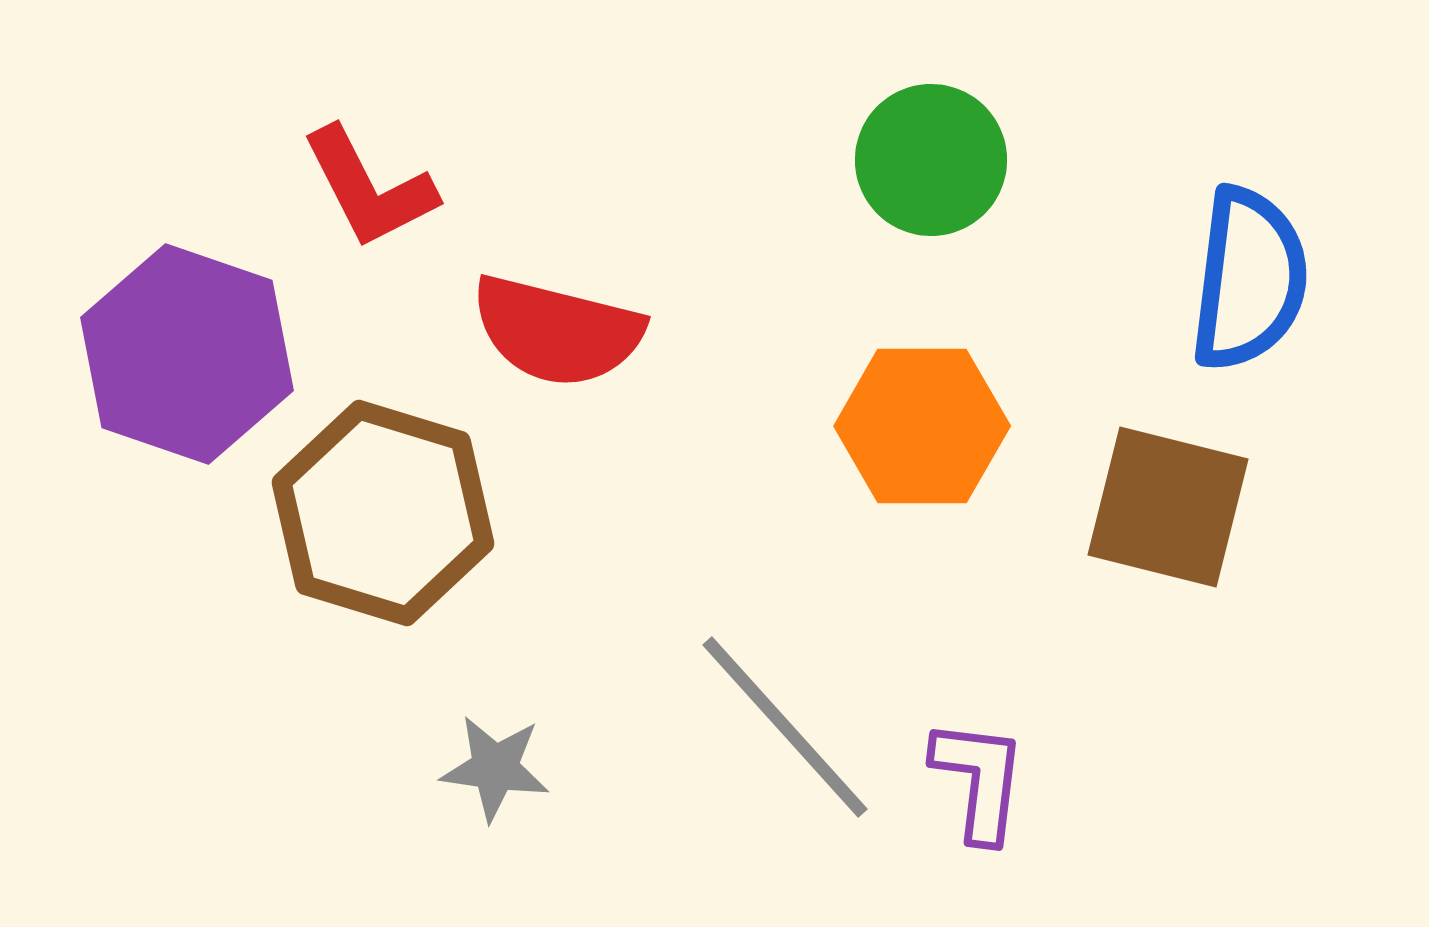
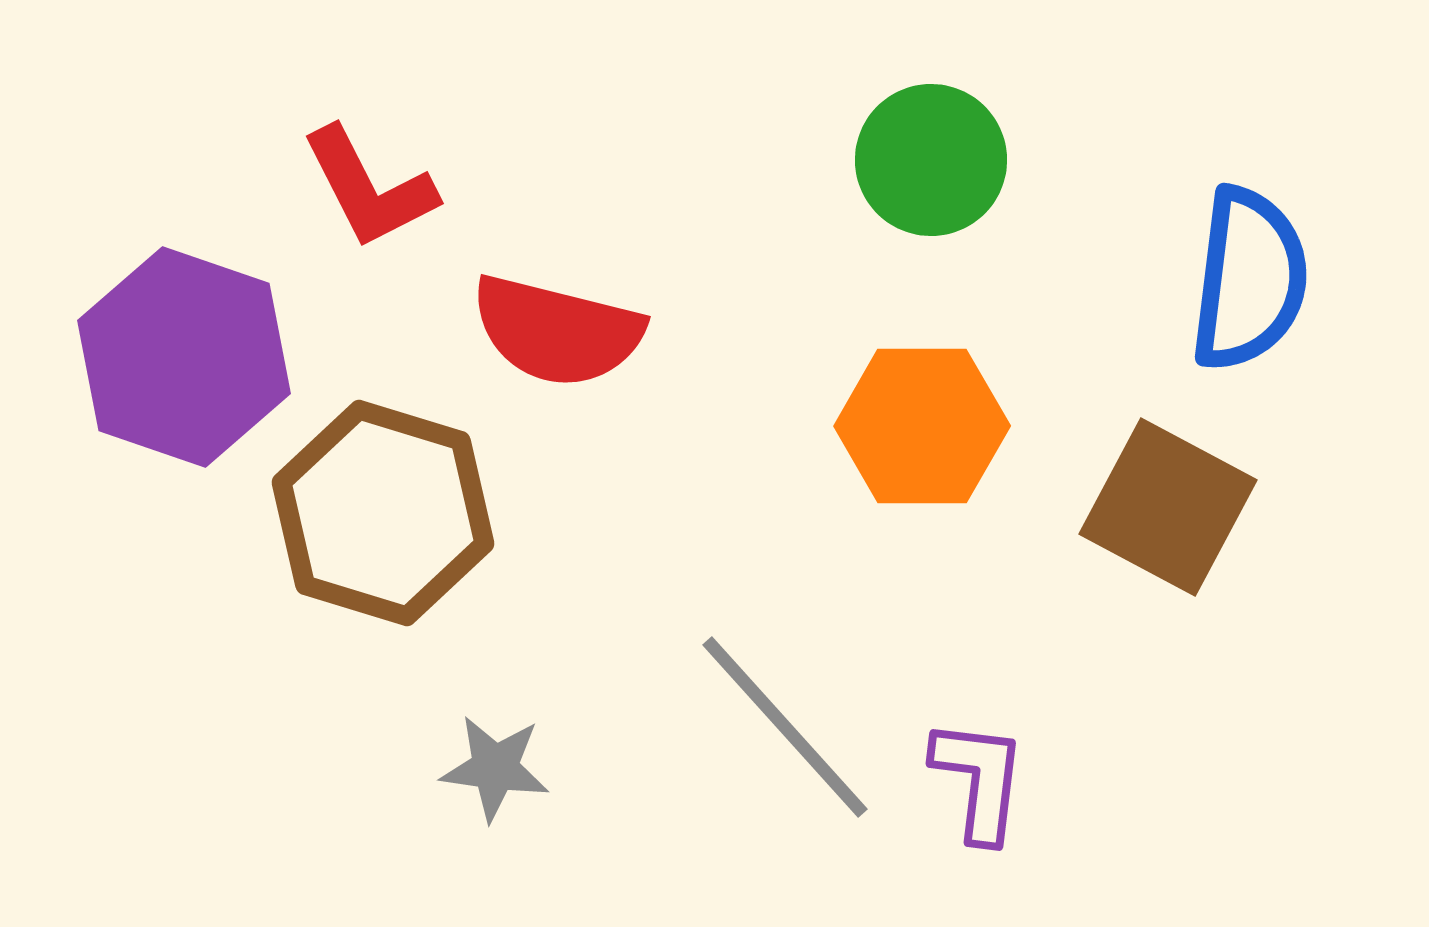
purple hexagon: moved 3 px left, 3 px down
brown square: rotated 14 degrees clockwise
